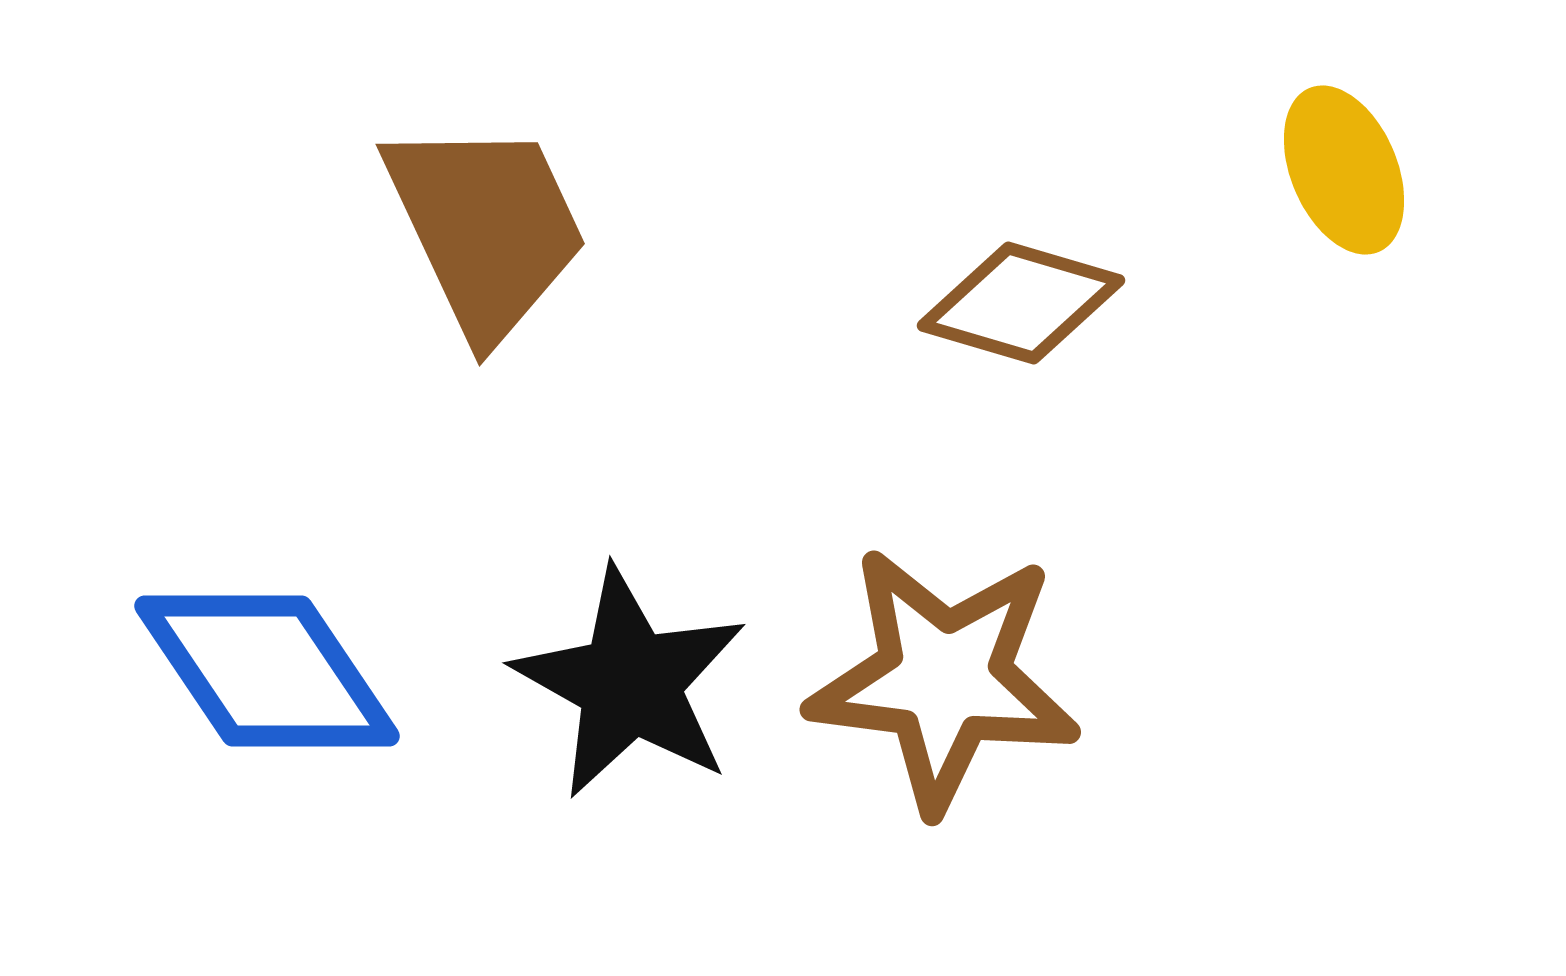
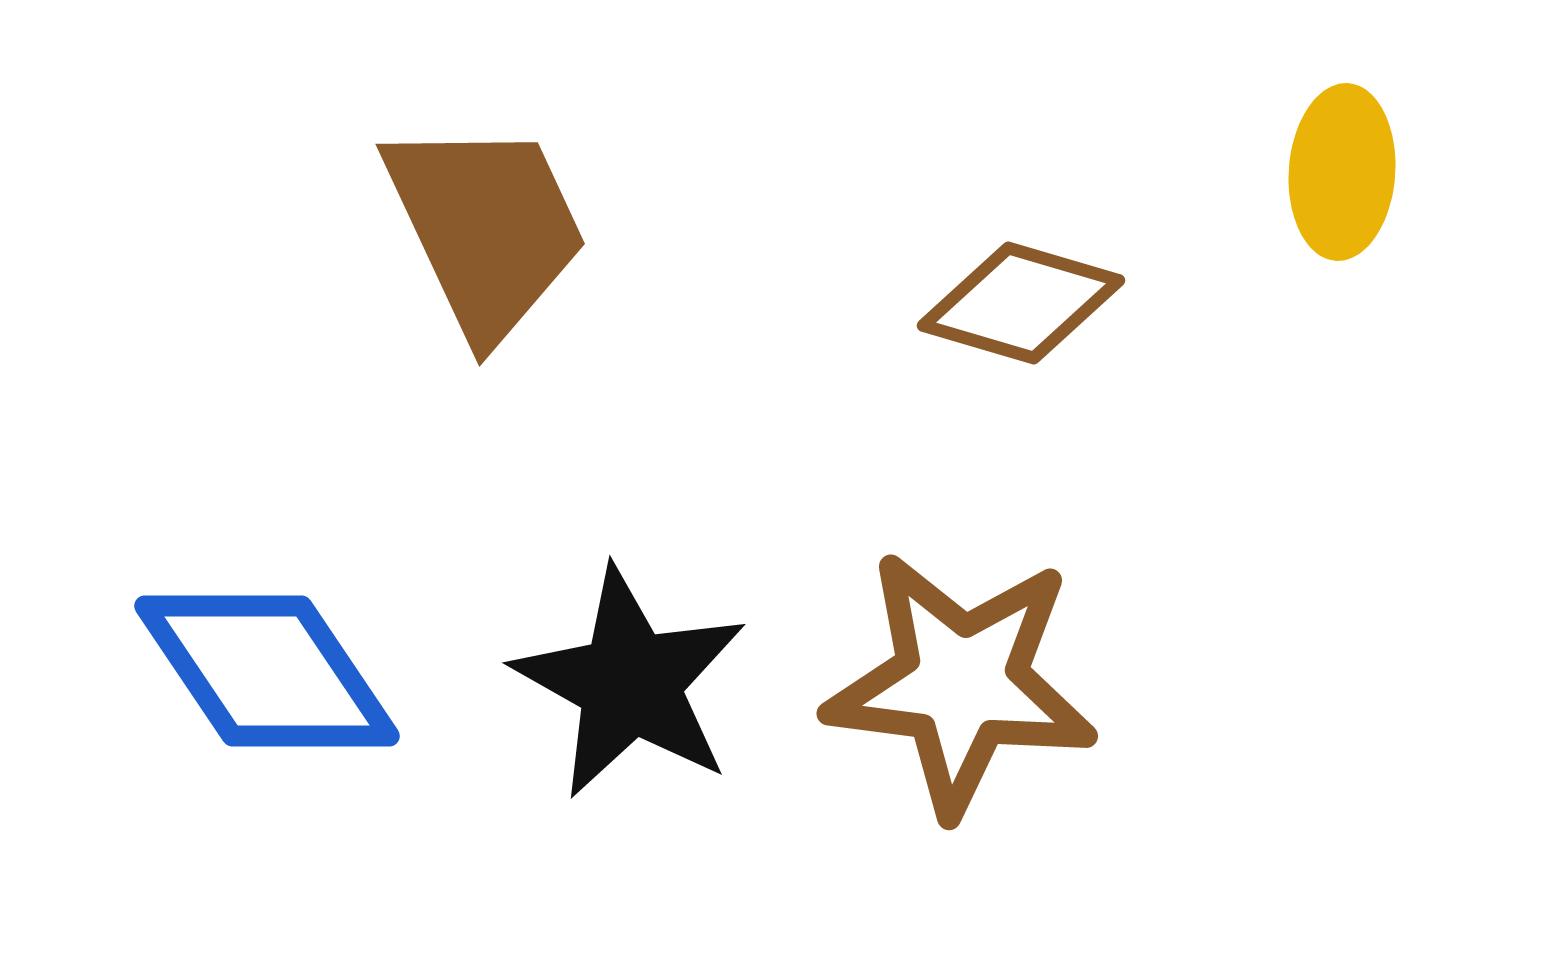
yellow ellipse: moved 2 px left, 2 px down; rotated 27 degrees clockwise
brown star: moved 17 px right, 4 px down
